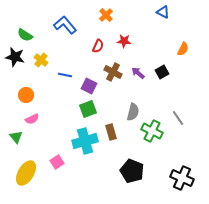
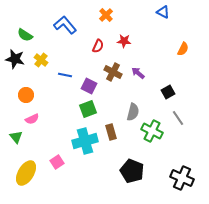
black star: moved 2 px down
black square: moved 6 px right, 20 px down
